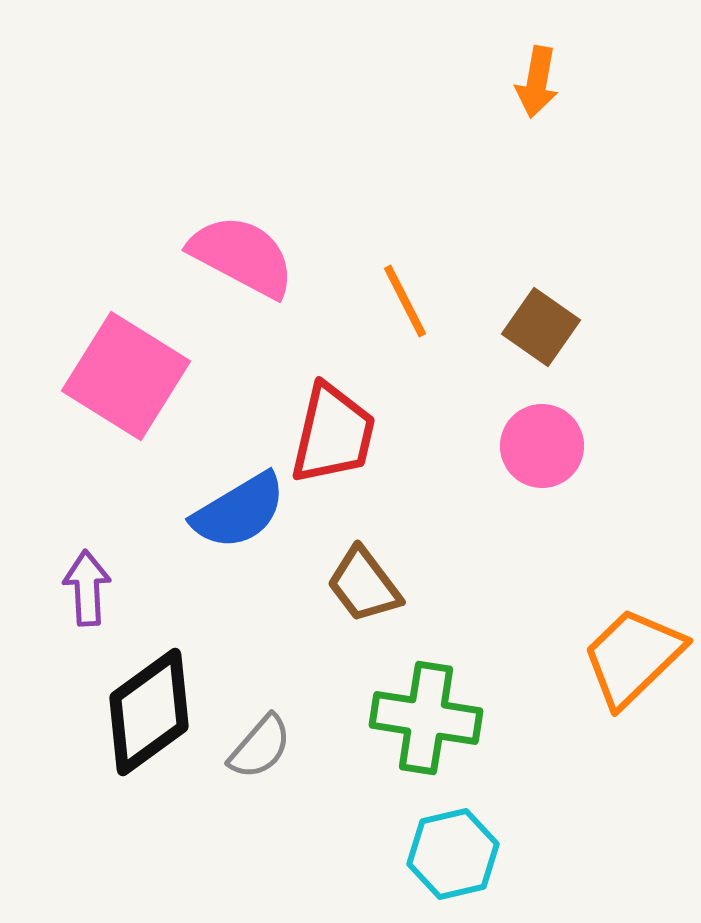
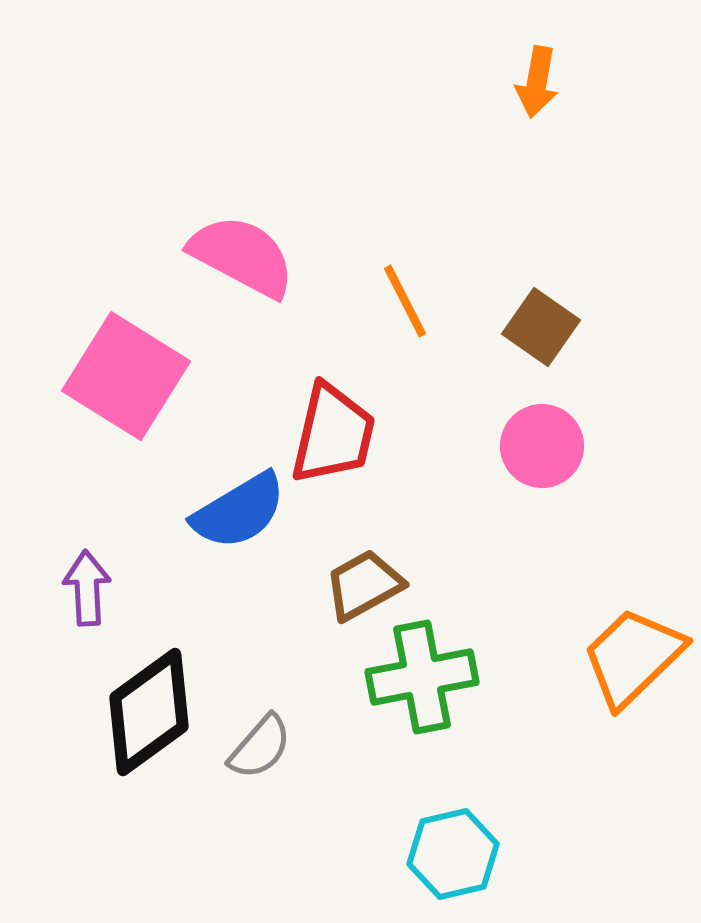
brown trapezoid: rotated 98 degrees clockwise
green cross: moved 4 px left, 41 px up; rotated 20 degrees counterclockwise
